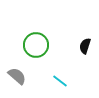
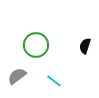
gray semicircle: rotated 78 degrees counterclockwise
cyan line: moved 6 px left
